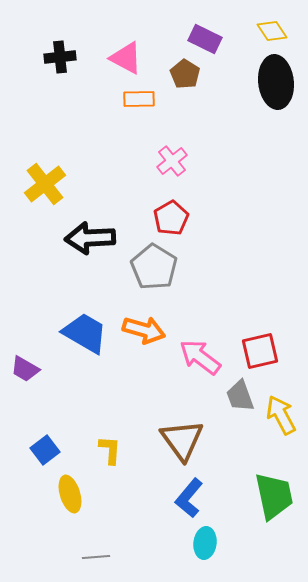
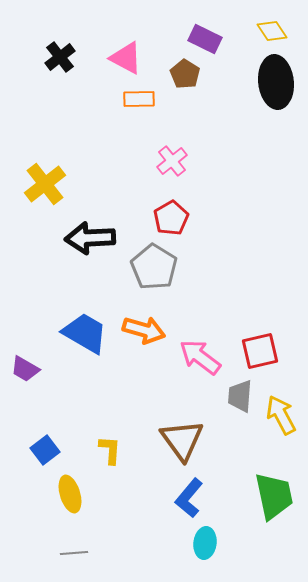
black cross: rotated 32 degrees counterclockwise
gray trapezoid: rotated 24 degrees clockwise
gray line: moved 22 px left, 4 px up
